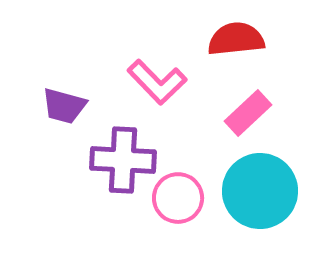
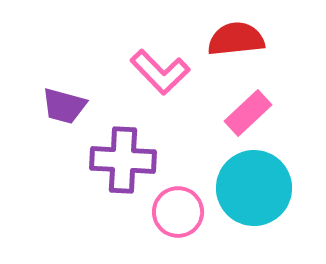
pink L-shape: moved 3 px right, 10 px up
cyan circle: moved 6 px left, 3 px up
pink circle: moved 14 px down
